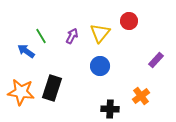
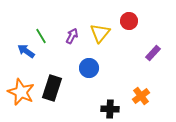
purple rectangle: moved 3 px left, 7 px up
blue circle: moved 11 px left, 2 px down
orange star: rotated 16 degrees clockwise
